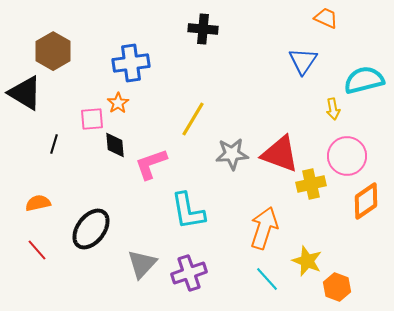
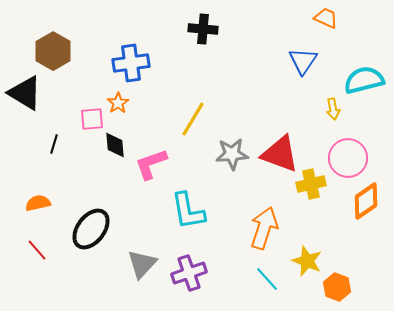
pink circle: moved 1 px right, 2 px down
